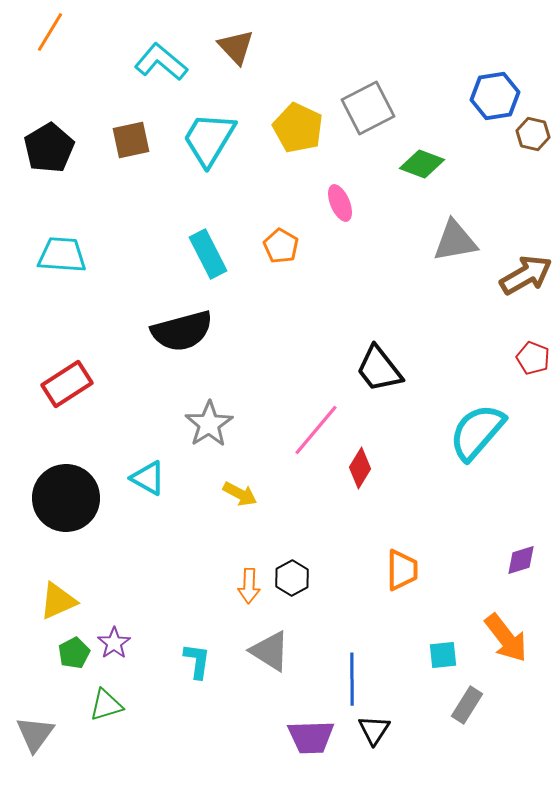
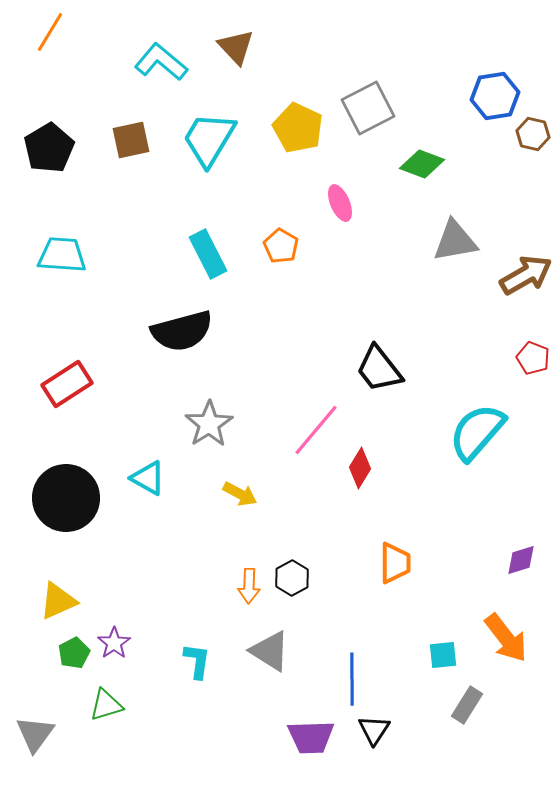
orange trapezoid at (402, 570): moved 7 px left, 7 px up
